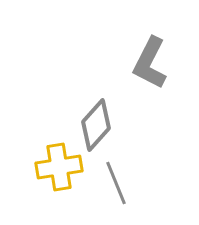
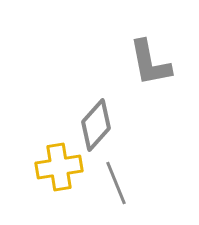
gray L-shape: rotated 38 degrees counterclockwise
